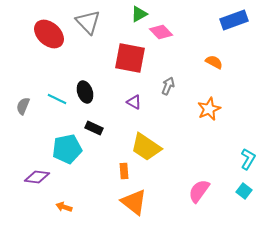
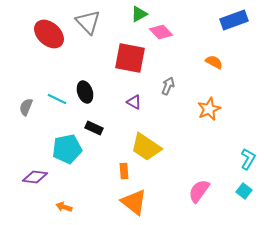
gray semicircle: moved 3 px right, 1 px down
purple diamond: moved 2 px left
